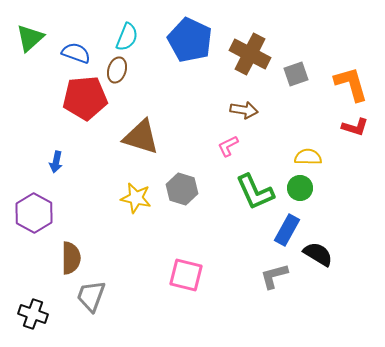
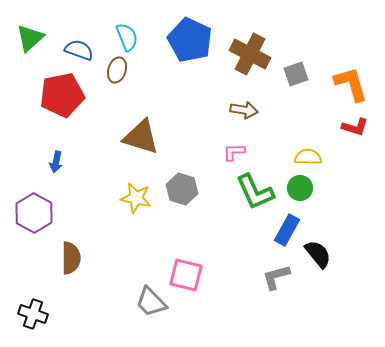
cyan semicircle: rotated 44 degrees counterclockwise
blue semicircle: moved 3 px right, 3 px up
red pentagon: moved 23 px left, 3 px up; rotated 6 degrees counterclockwise
pink L-shape: moved 6 px right, 6 px down; rotated 25 degrees clockwise
black semicircle: rotated 20 degrees clockwise
gray L-shape: moved 2 px right, 1 px down
gray trapezoid: moved 60 px right, 6 px down; rotated 64 degrees counterclockwise
